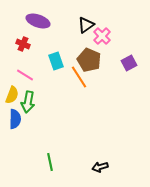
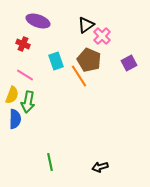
orange line: moved 1 px up
